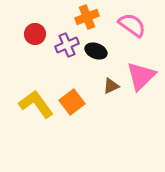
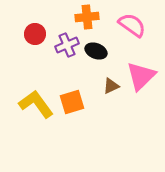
orange cross: rotated 15 degrees clockwise
orange square: rotated 20 degrees clockwise
